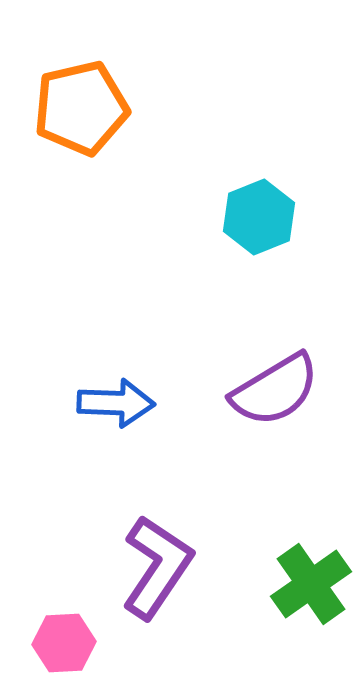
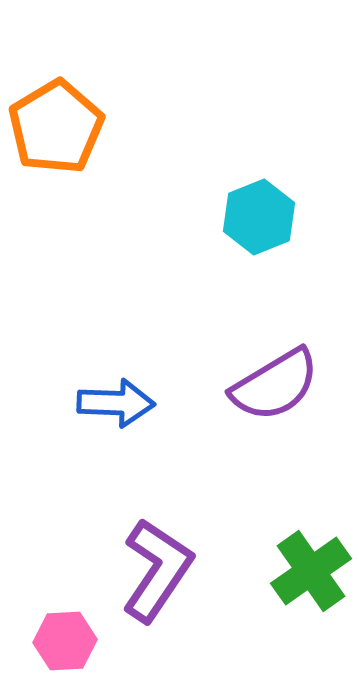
orange pentagon: moved 25 px left, 19 px down; rotated 18 degrees counterclockwise
purple semicircle: moved 5 px up
purple L-shape: moved 3 px down
green cross: moved 13 px up
pink hexagon: moved 1 px right, 2 px up
